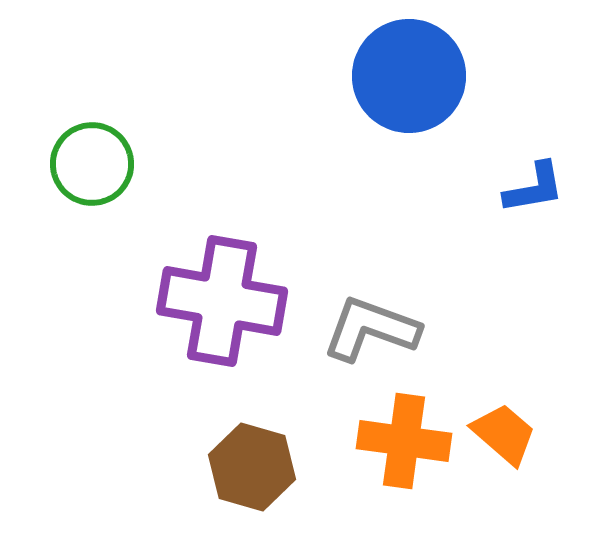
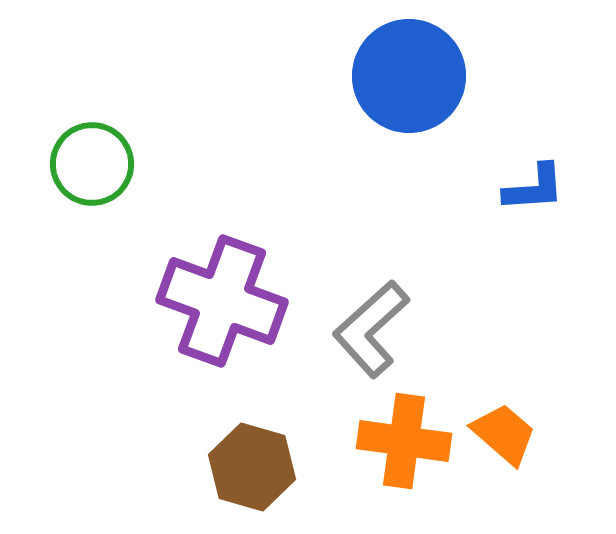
blue L-shape: rotated 6 degrees clockwise
purple cross: rotated 10 degrees clockwise
gray L-shape: rotated 62 degrees counterclockwise
